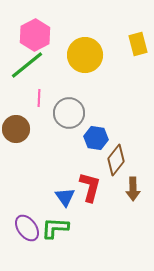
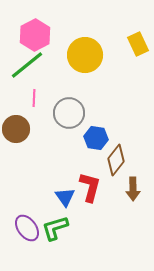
yellow rectangle: rotated 10 degrees counterclockwise
pink line: moved 5 px left
green L-shape: rotated 20 degrees counterclockwise
